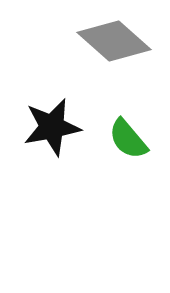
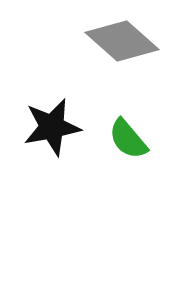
gray diamond: moved 8 px right
